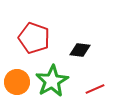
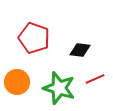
green star: moved 7 px right, 7 px down; rotated 24 degrees counterclockwise
red line: moved 10 px up
